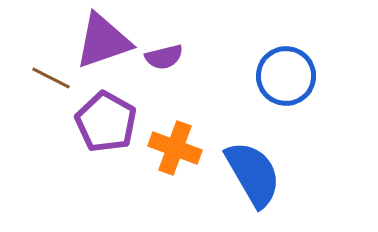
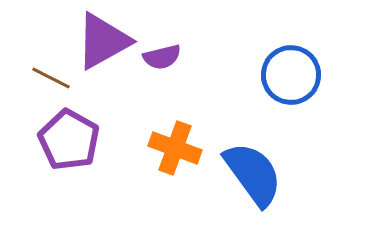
purple triangle: rotated 10 degrees counterclockwise
purple semicircle: moved 2 px left
blue circle: moved 5 px right, 1 px up
purple pentagon: moved 37 px left, 18 px down
blue semicircle: rotated 6 degrees counterclockwise
